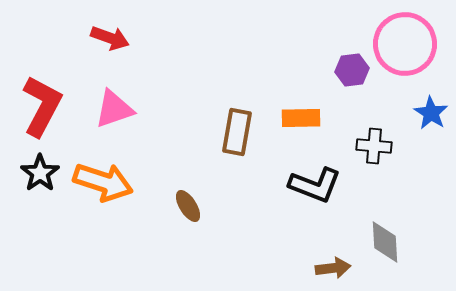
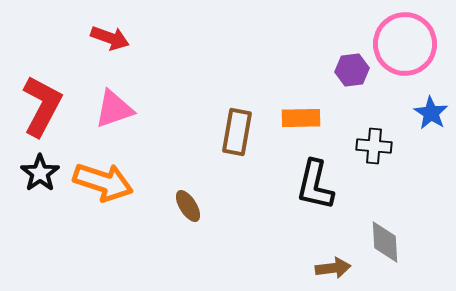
black L-shape: rotated 82 degrees clockwise
